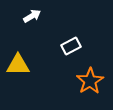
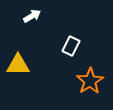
white rectangle: rotated 36 degrees counterclockwise
